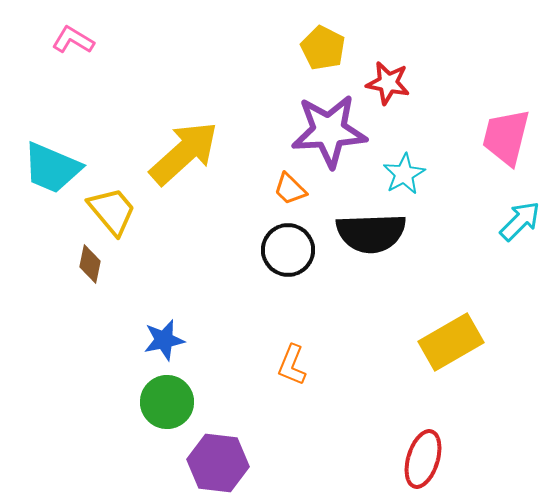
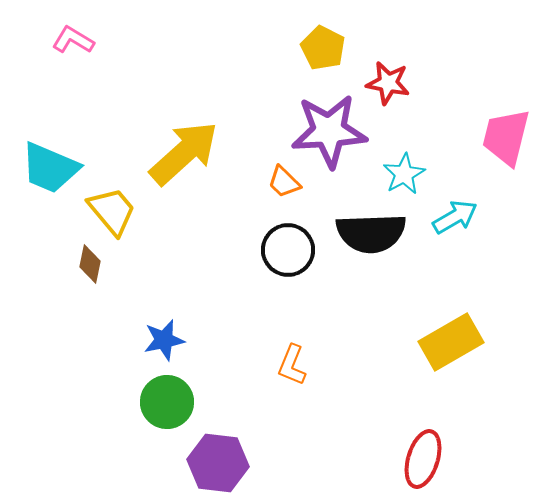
cyan trapezoid: moved 2 px left
orange trapezoid: moved 6 px left, 7 px up
cyan arrow: moved 65 px left, 4 px up; rotated 15 degrees clockwise
